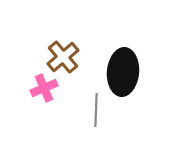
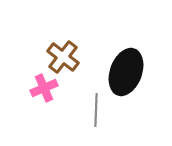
brown cross: rotated 12 degrees counterclockwise
black ellipse: moved 3 px right; rotated 15 degrees clockwise
